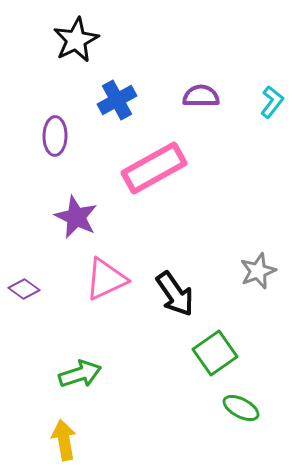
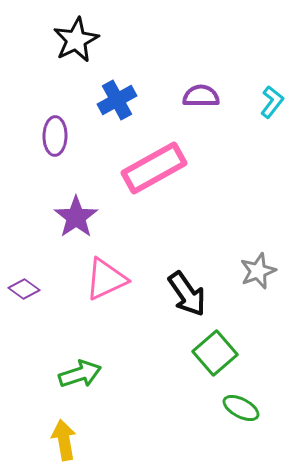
purple star: rotated 12 degrees clockwise
black arrow: moved 12 px right
green square: rotated 6 degrees counterclockwise
